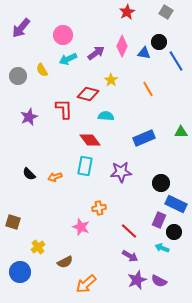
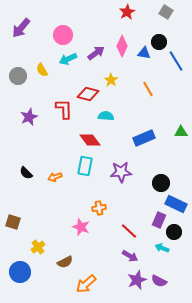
black semicircle at (29, 174): moved 3 px left, 1 px up
